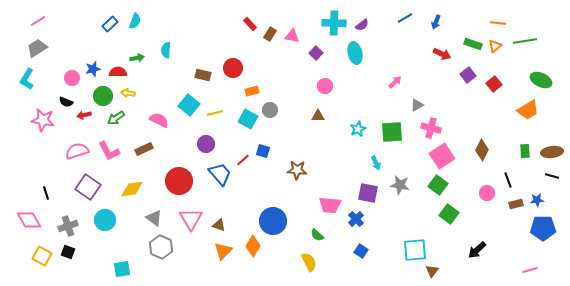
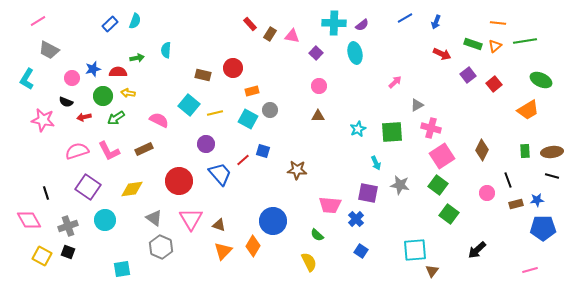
gray trapezoid at (37, 48): moved 12 px right, 2 px down; rotated 120 degrees counterclockwise
pink circle at (325, 86): moved 6 px left
red arrow at (84, 115): moved 2 px down
